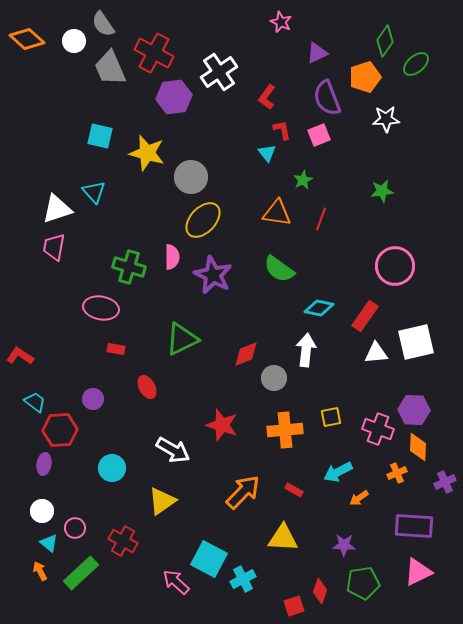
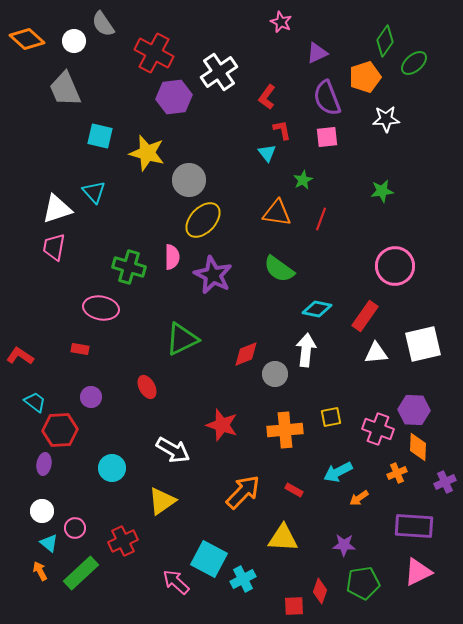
green ellipse at (416, 64): moved 2 px left, 1 px up
gray trapezoid at (110, 68): moved 45 px left, 21 px down
pink square at (319, 135): moved 8 px right, 2 px down; rotated 15 degrees clockwise
gray circle at (191, 177): moved 2 px left, 3 px down
cyan diamond at (319, 308): moved 2 px left, 1 px down
white square at (416, 342): moved 7 px right, 2 px down
red rectangle at (116, 349): moved 36 px left
gray circle at (274, 378): moved 1 px right, 4 px up
purple circle at (93, 399): moved 2 px left, 2 px up
red cross at (123, 541): rotated 36 degrees clockwise
red square at (294, 606): rotated 15 degrees clockwise
